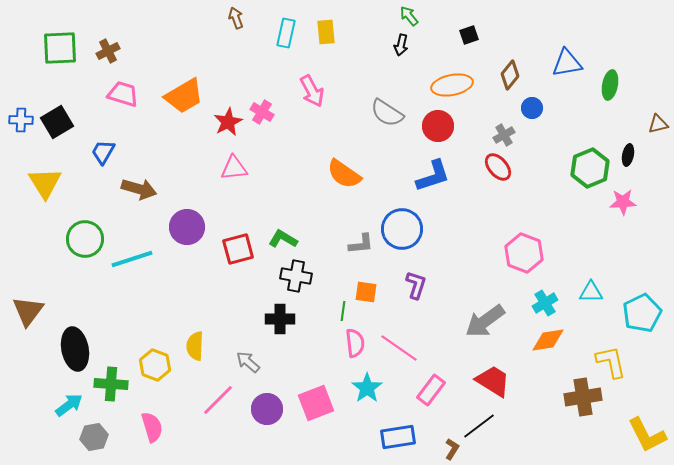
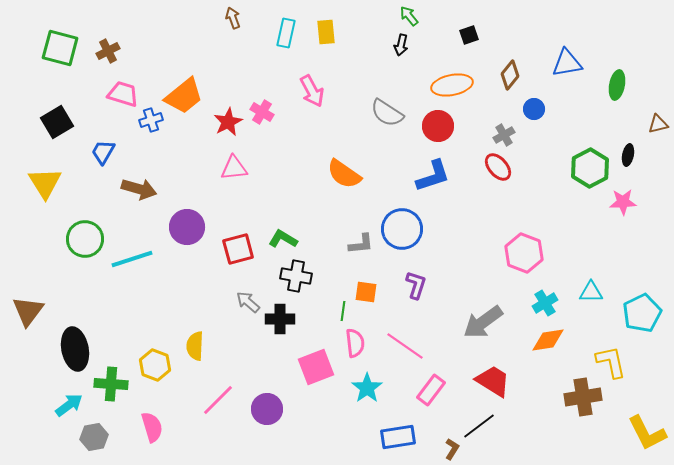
brown arrow at (236, 18): moved 3 px left
green square at (60, 48): rotated 18 degrees clockwise
green ellipse at (610, 85): moved 7 px right
orange trapezoid at (184, 96): rotated 9 degrees counterclockwise
blue circle at (532, 108): moved 2 px right, 1 px down
blue cross at (21, 120): moved 130 px right; rotated 20 degrees counterclockwise
green hexagon at (590, 168): rotated 6 degrees counterclockwise
gray arrow at (485, 321): moved 2 px left, 1 px down
pink line at (399, 348): moved 6 px right, 2 px up
gray arrow at (248, 362): moved 60 px up
pink square at (316, 403): moved 36 px up
yellow L-shape at (647, 435): moved 2 px up
